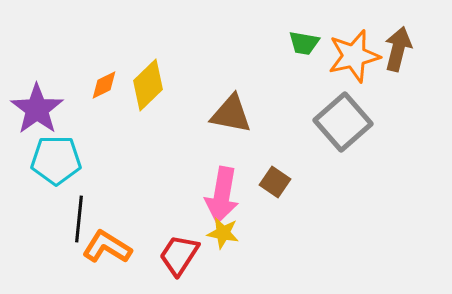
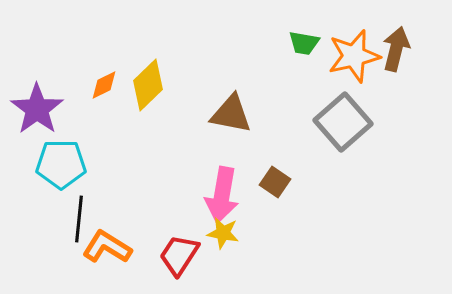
brown arrow: moved 2 px left
cyan pentagon: moved 5 px right, 4 px down
